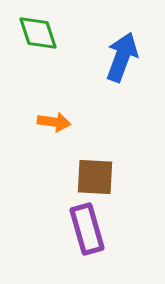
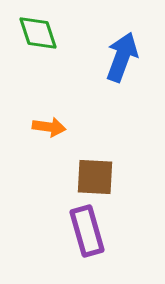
orange arrow: moved 5 px left, 5 px down
purple rectangle: moved 2 px down
